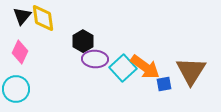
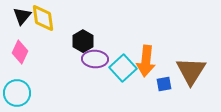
orange arrow: moved 1 px right, 6 px up; rotated 60 degrees clockwise
cyan circle: moved 1 px right, 4 px down
